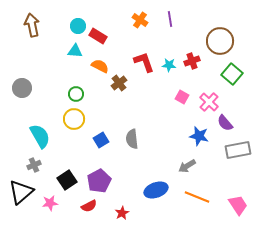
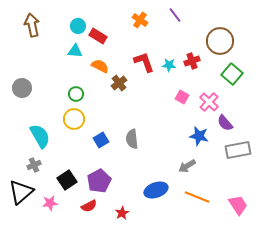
purple line: moved 5 px right, 4 px up; rotated 28 degrees counterclockwise
